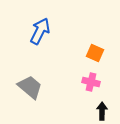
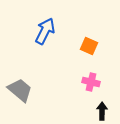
blue arrow: moved 5 px right
orange square: moved 6 px left, 7 px up
gray trapezoid: moved 10 px left, 3 px down
